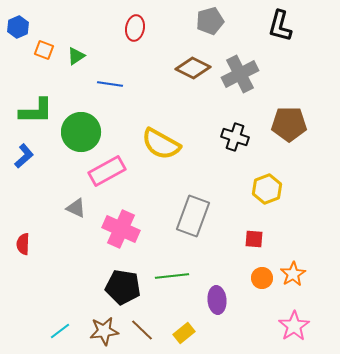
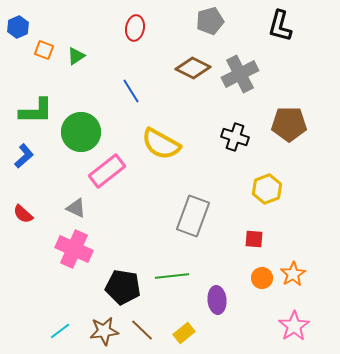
blue line: moved 21 px right, 7 px down; rotated 50 degrees clockwise
pink rectangle: rotated 9 degrees counterclockwise
pink cross: moved 47 px left, 20 px down
red semicircle: moved 30 px up; rotated 50 degrees counterclockwise
